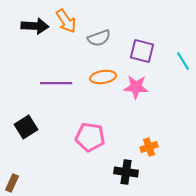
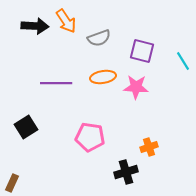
black cross: rotated 25 degrees counterclockwise
